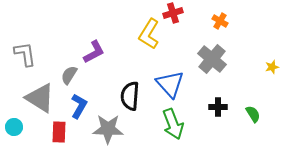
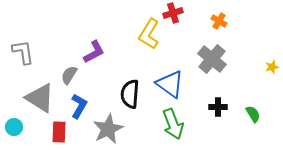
orange cross: moved 1 px left
gray L-shape: moved 2 px left, 2 px up
blue triangle: rotated 12 degrees counterclockwise
black semicircle: moved 2 px up
gray star: rotated 28 degrees counterclockwise
